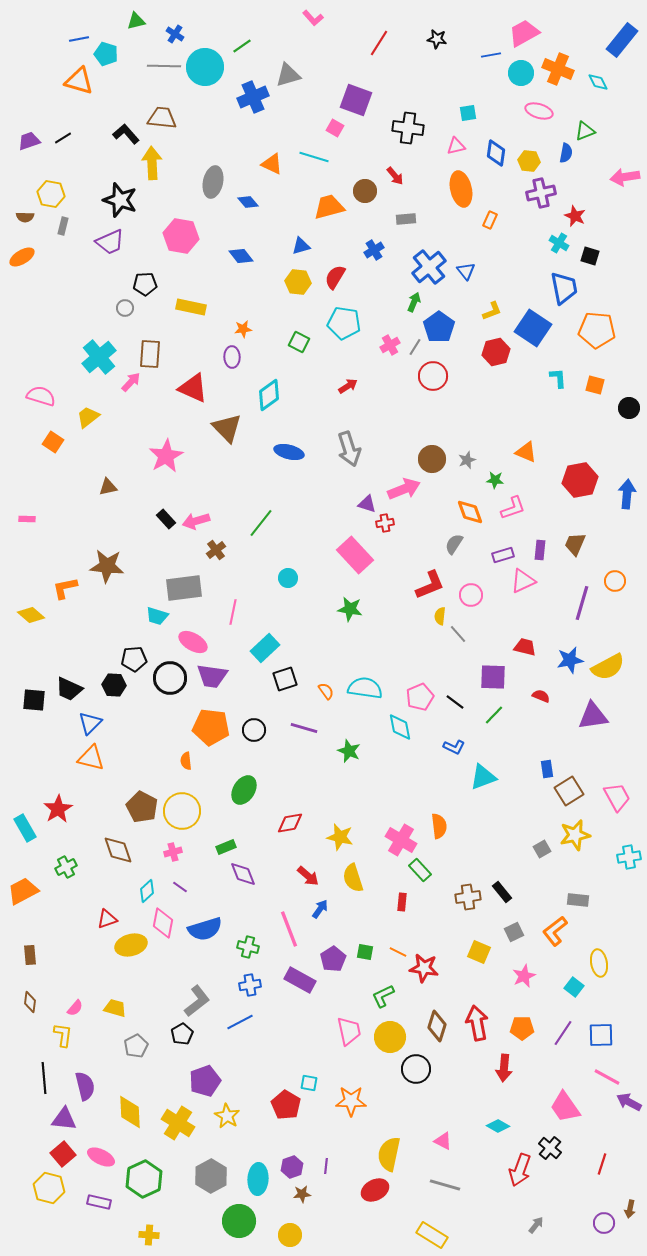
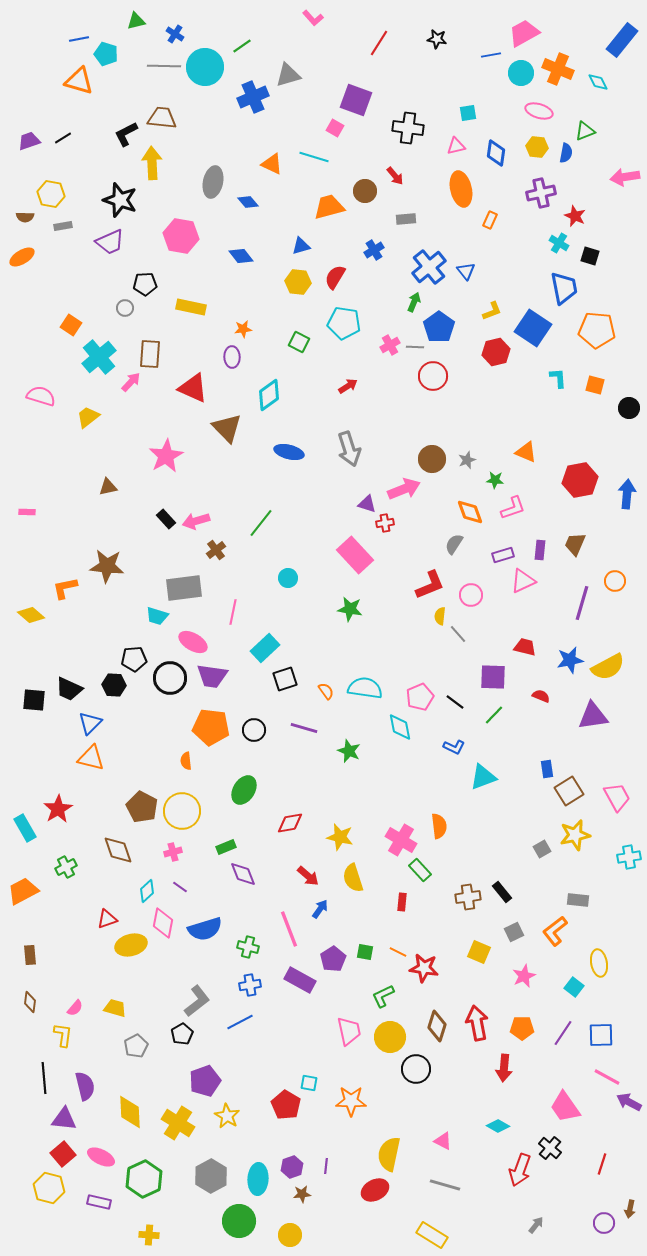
black L-shape at (126, 134): rotated 76 degrees counterclockwise
yellow hexagon at (529, 161): moved 8 px right, 14 px up
gray rectangle at (63, 226): rotated 66 degrees clockwise
gray line at (415, 347): rotated 60 degrees clockwise
orange square at (53, 442): moved 18 px right, 117 px up
pink rectangle at (27, 519): moved 7 px up
